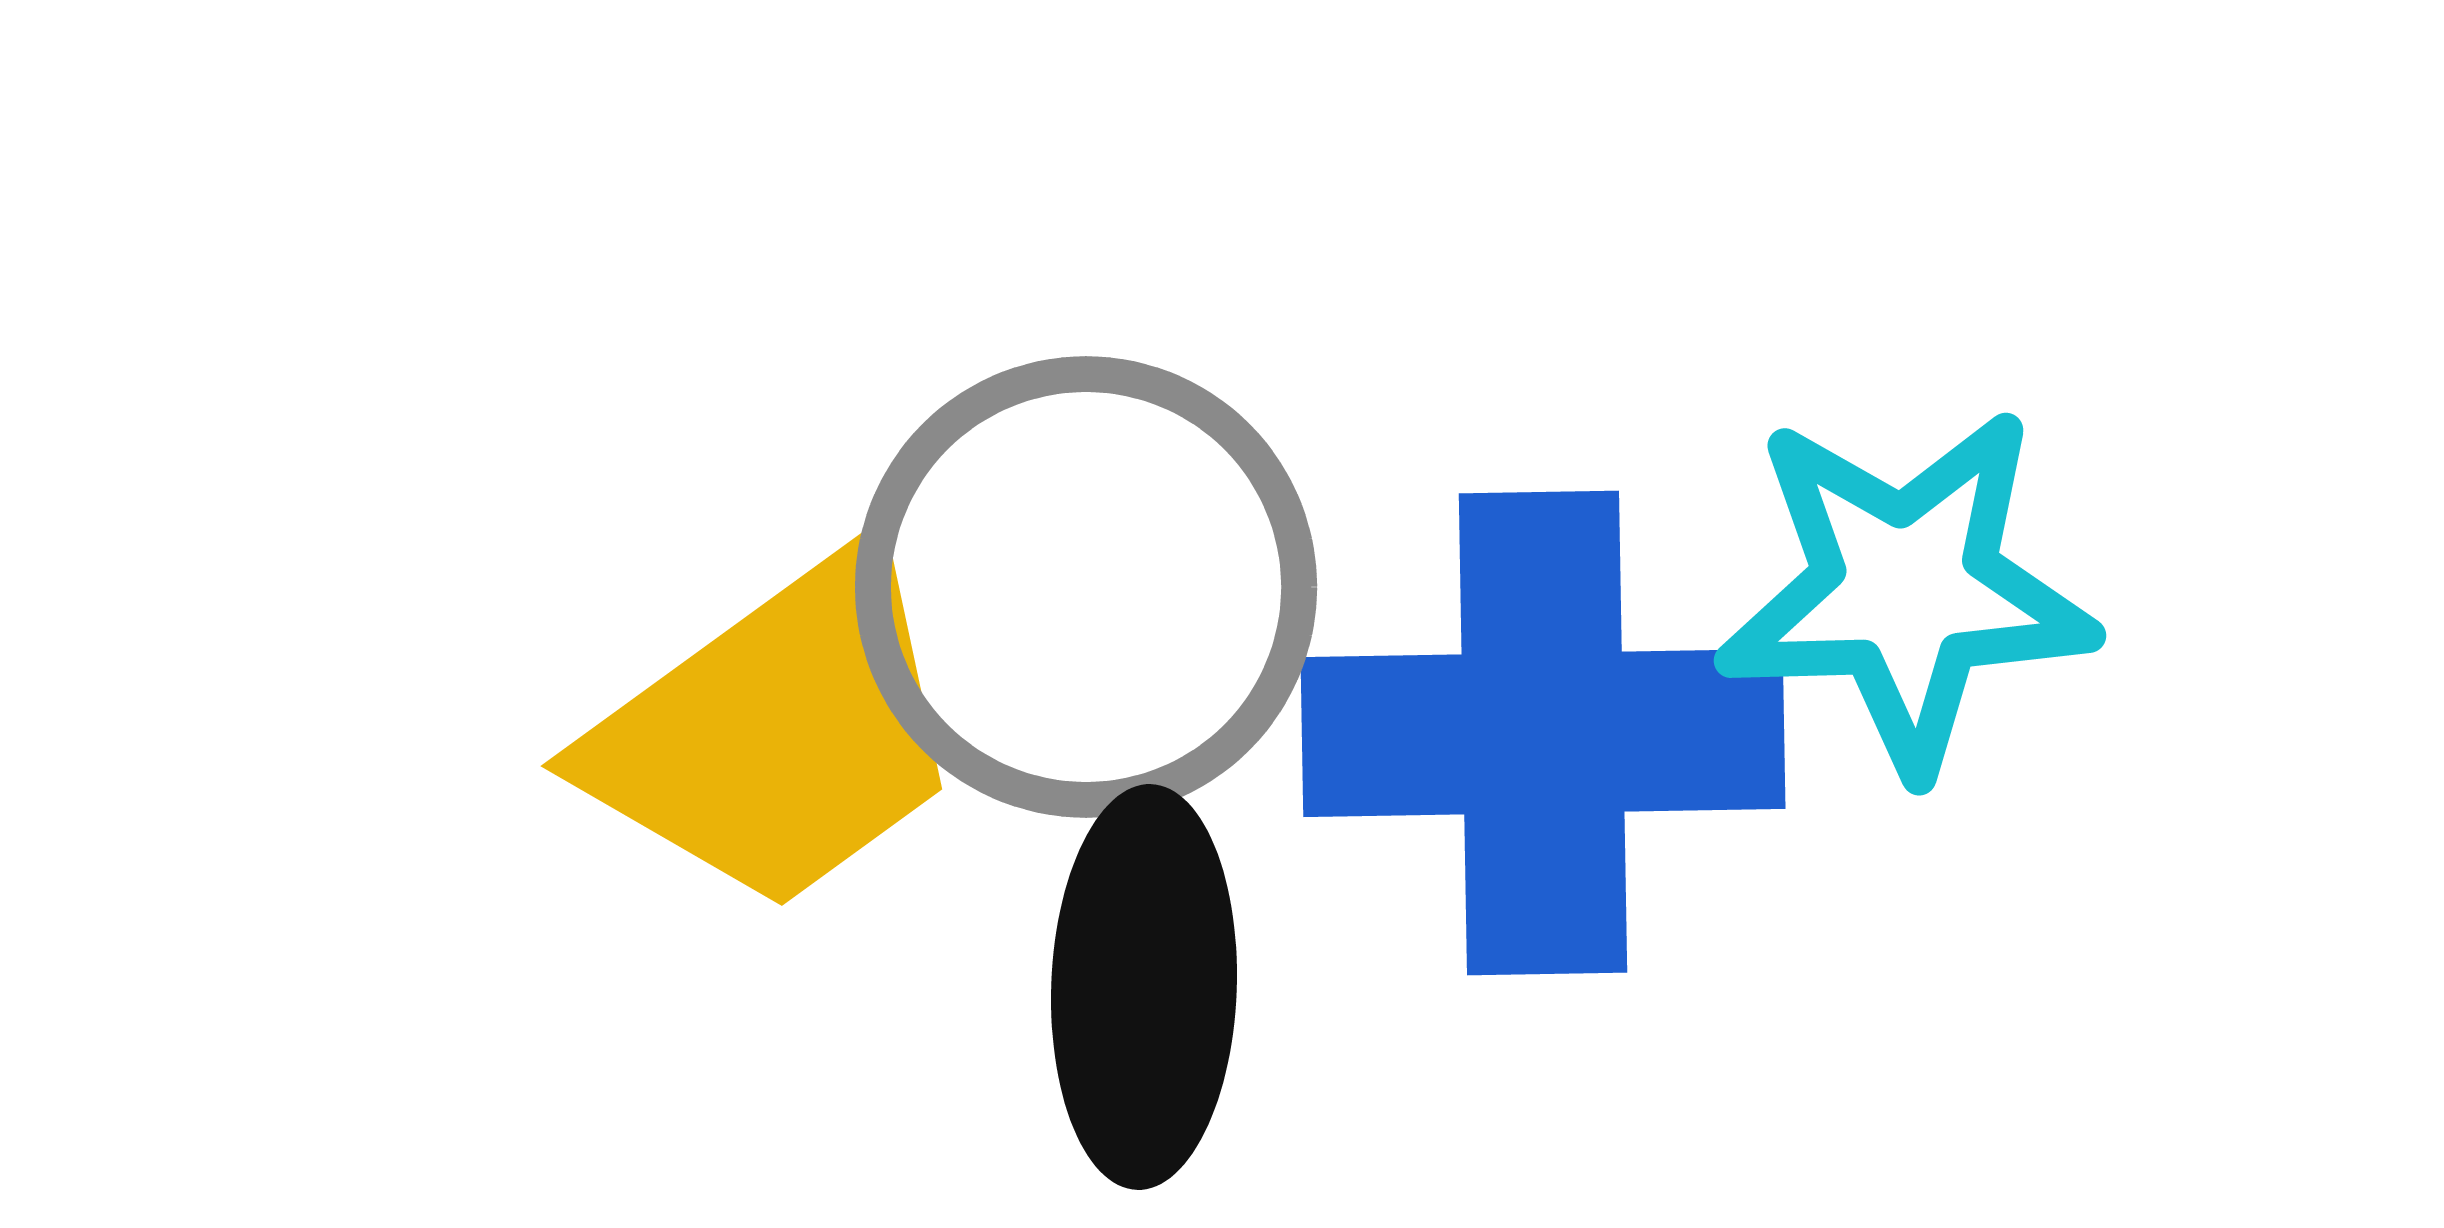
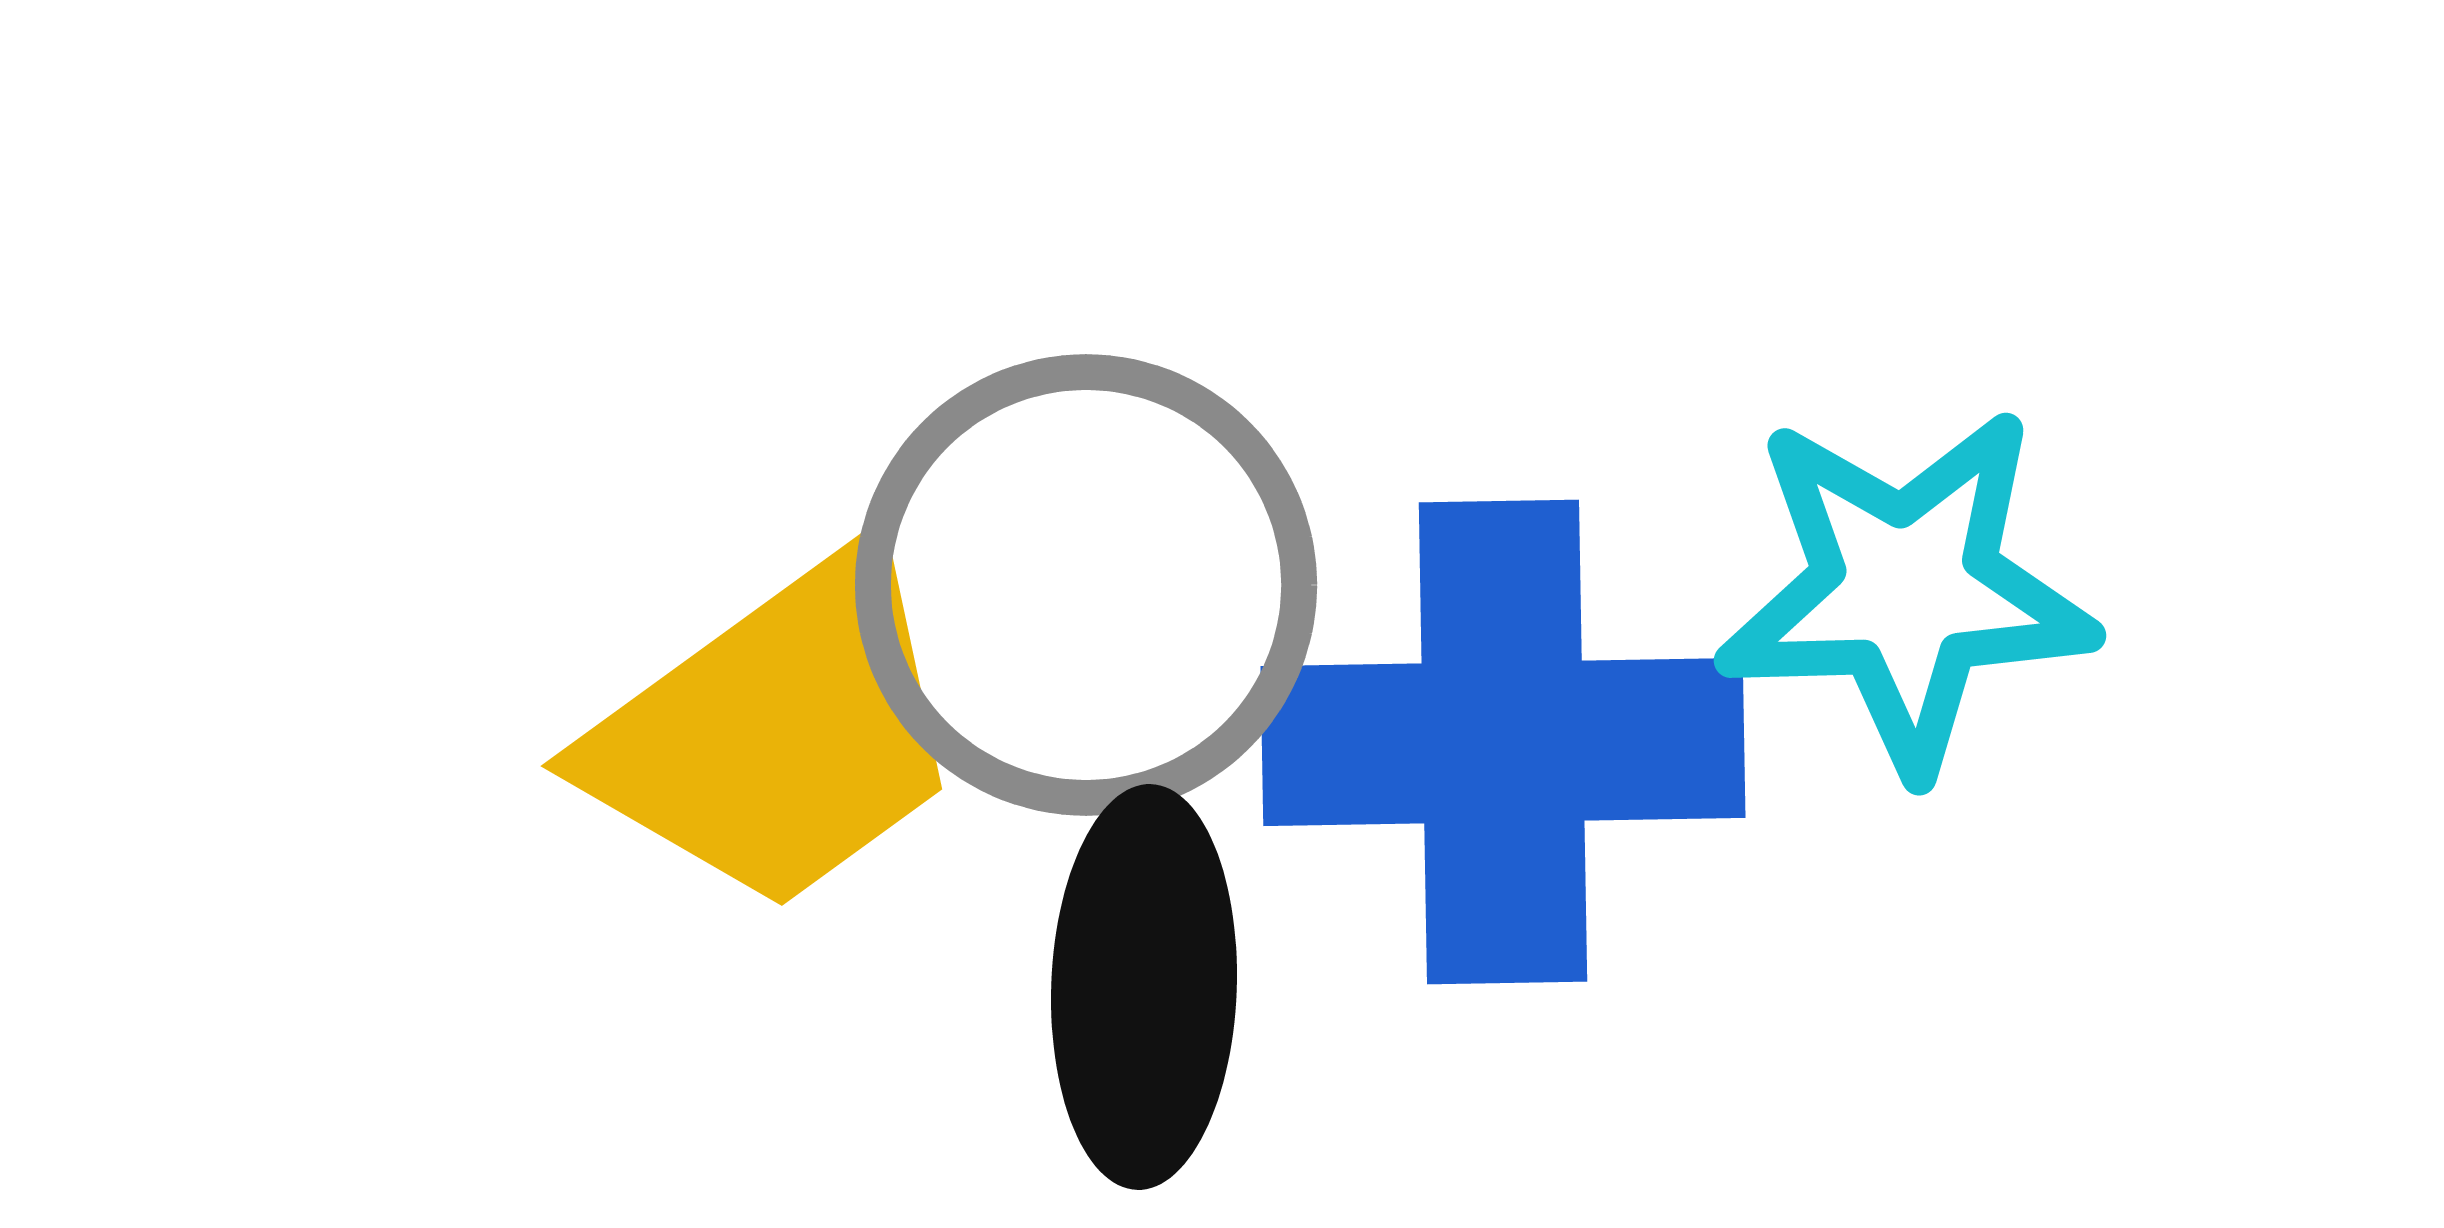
gray circle: moved 2 px up
blue cross: moved 40 px left, 9 px down
